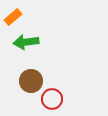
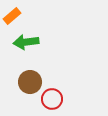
orange rectangle: moved 1 px left, 1 px up
brown circle: moved 1 px left, 1 px down
